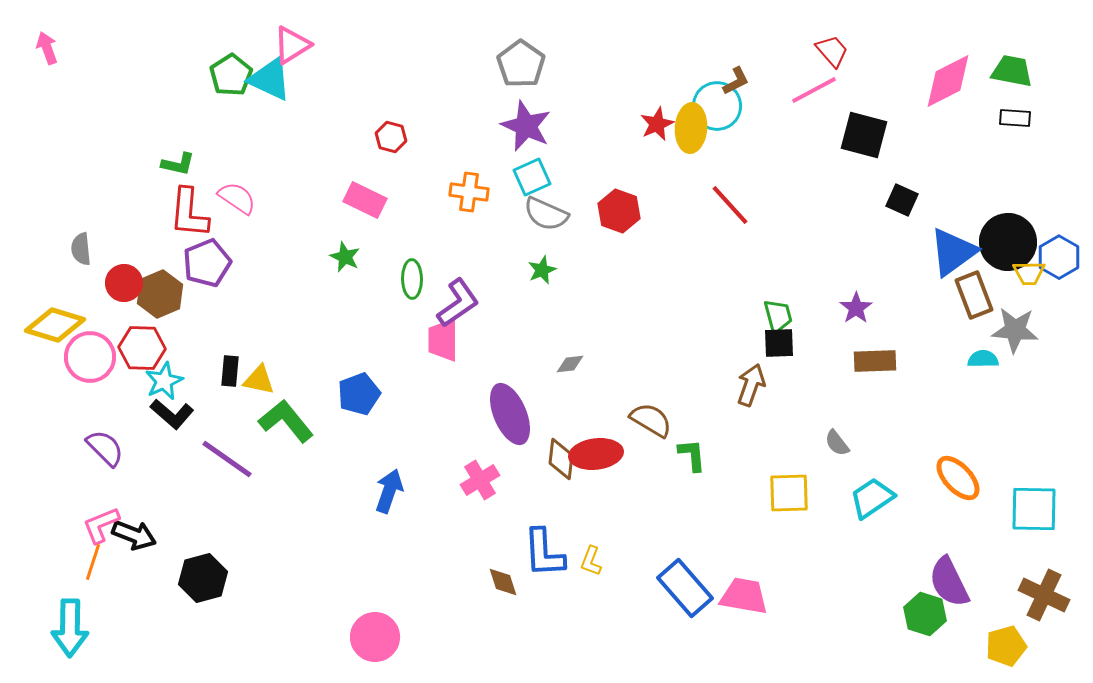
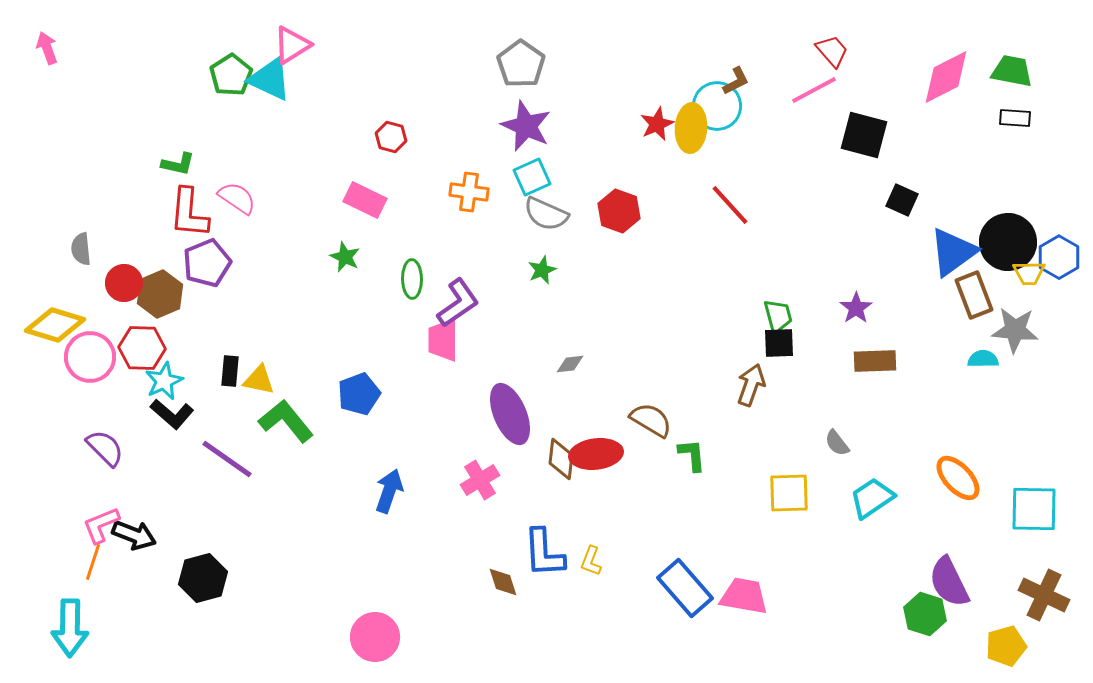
pink diamond at (948, 81): moved 2 px left, 4 px up
